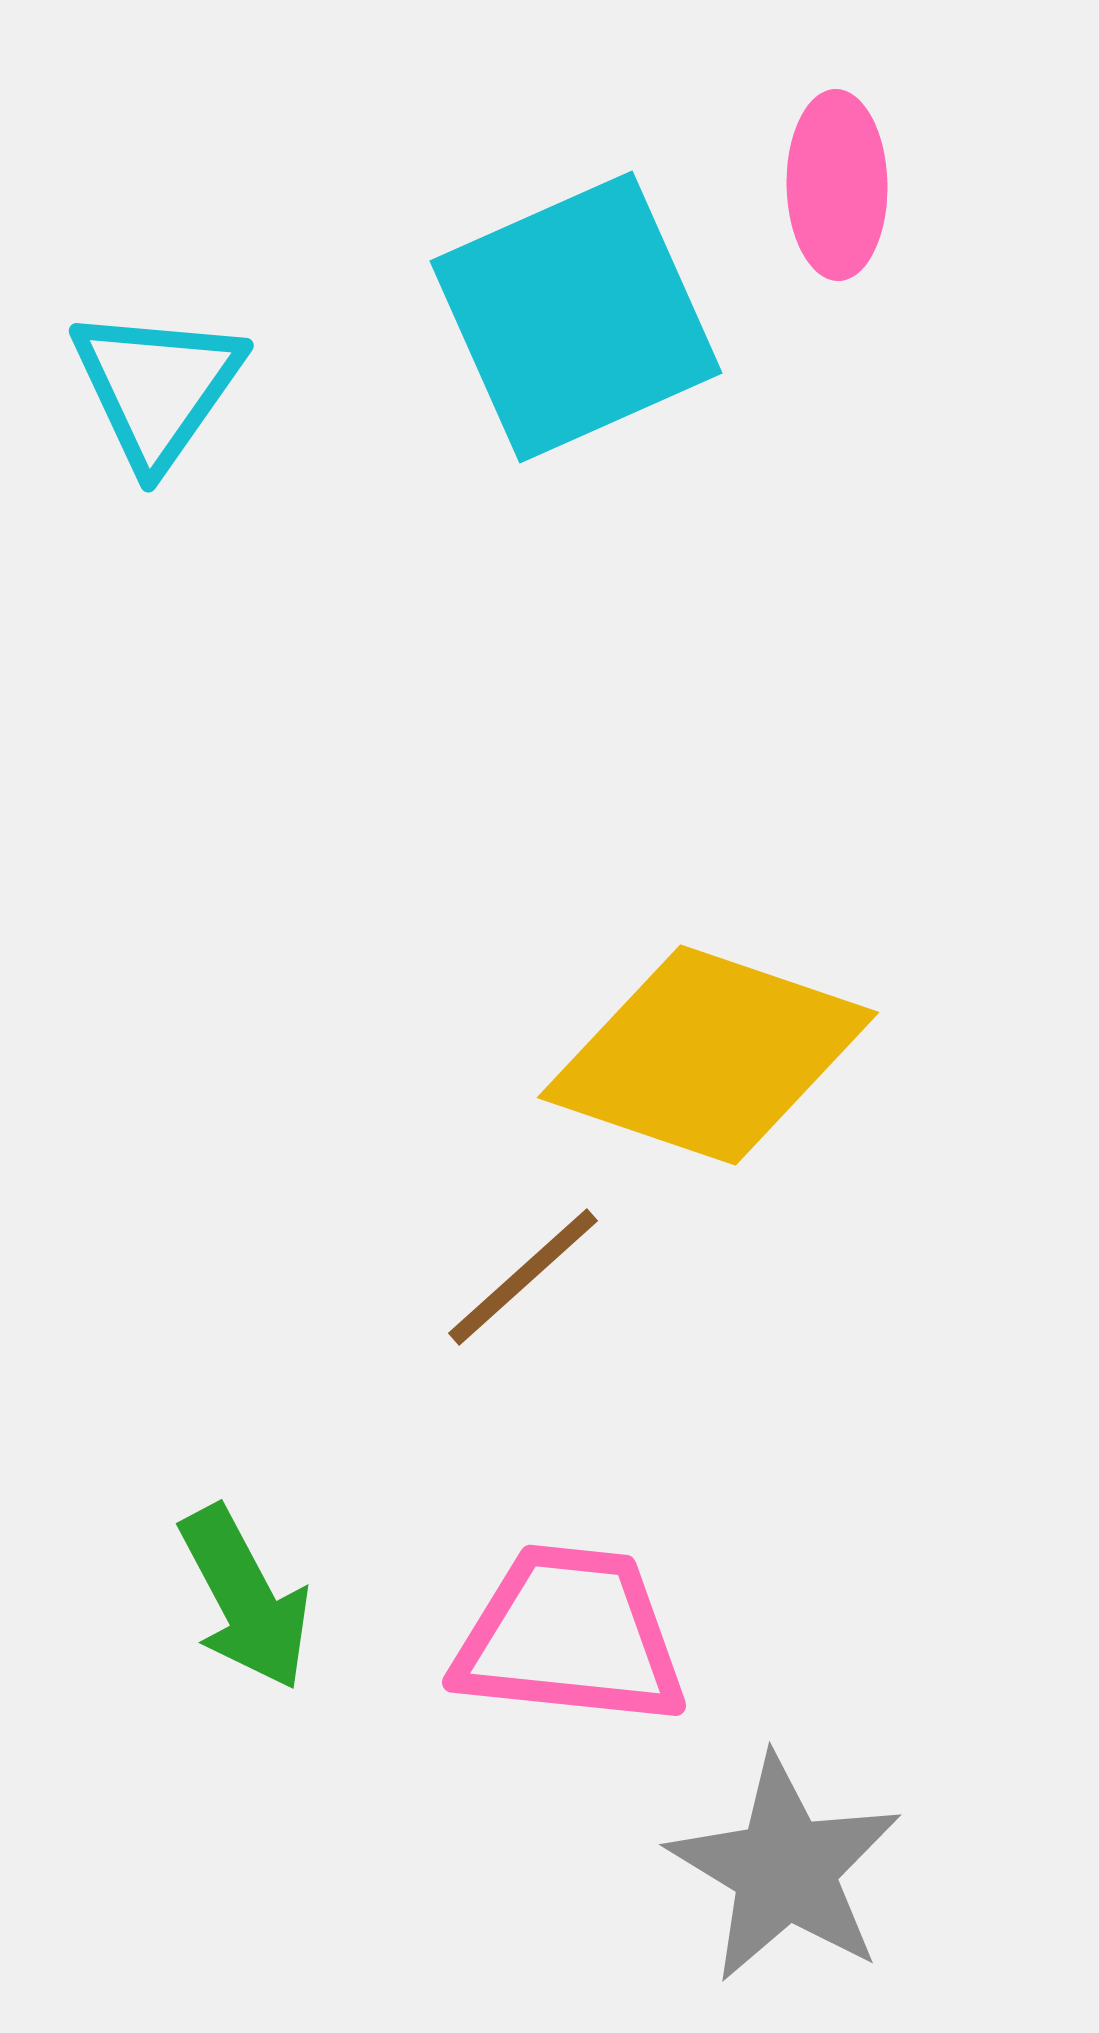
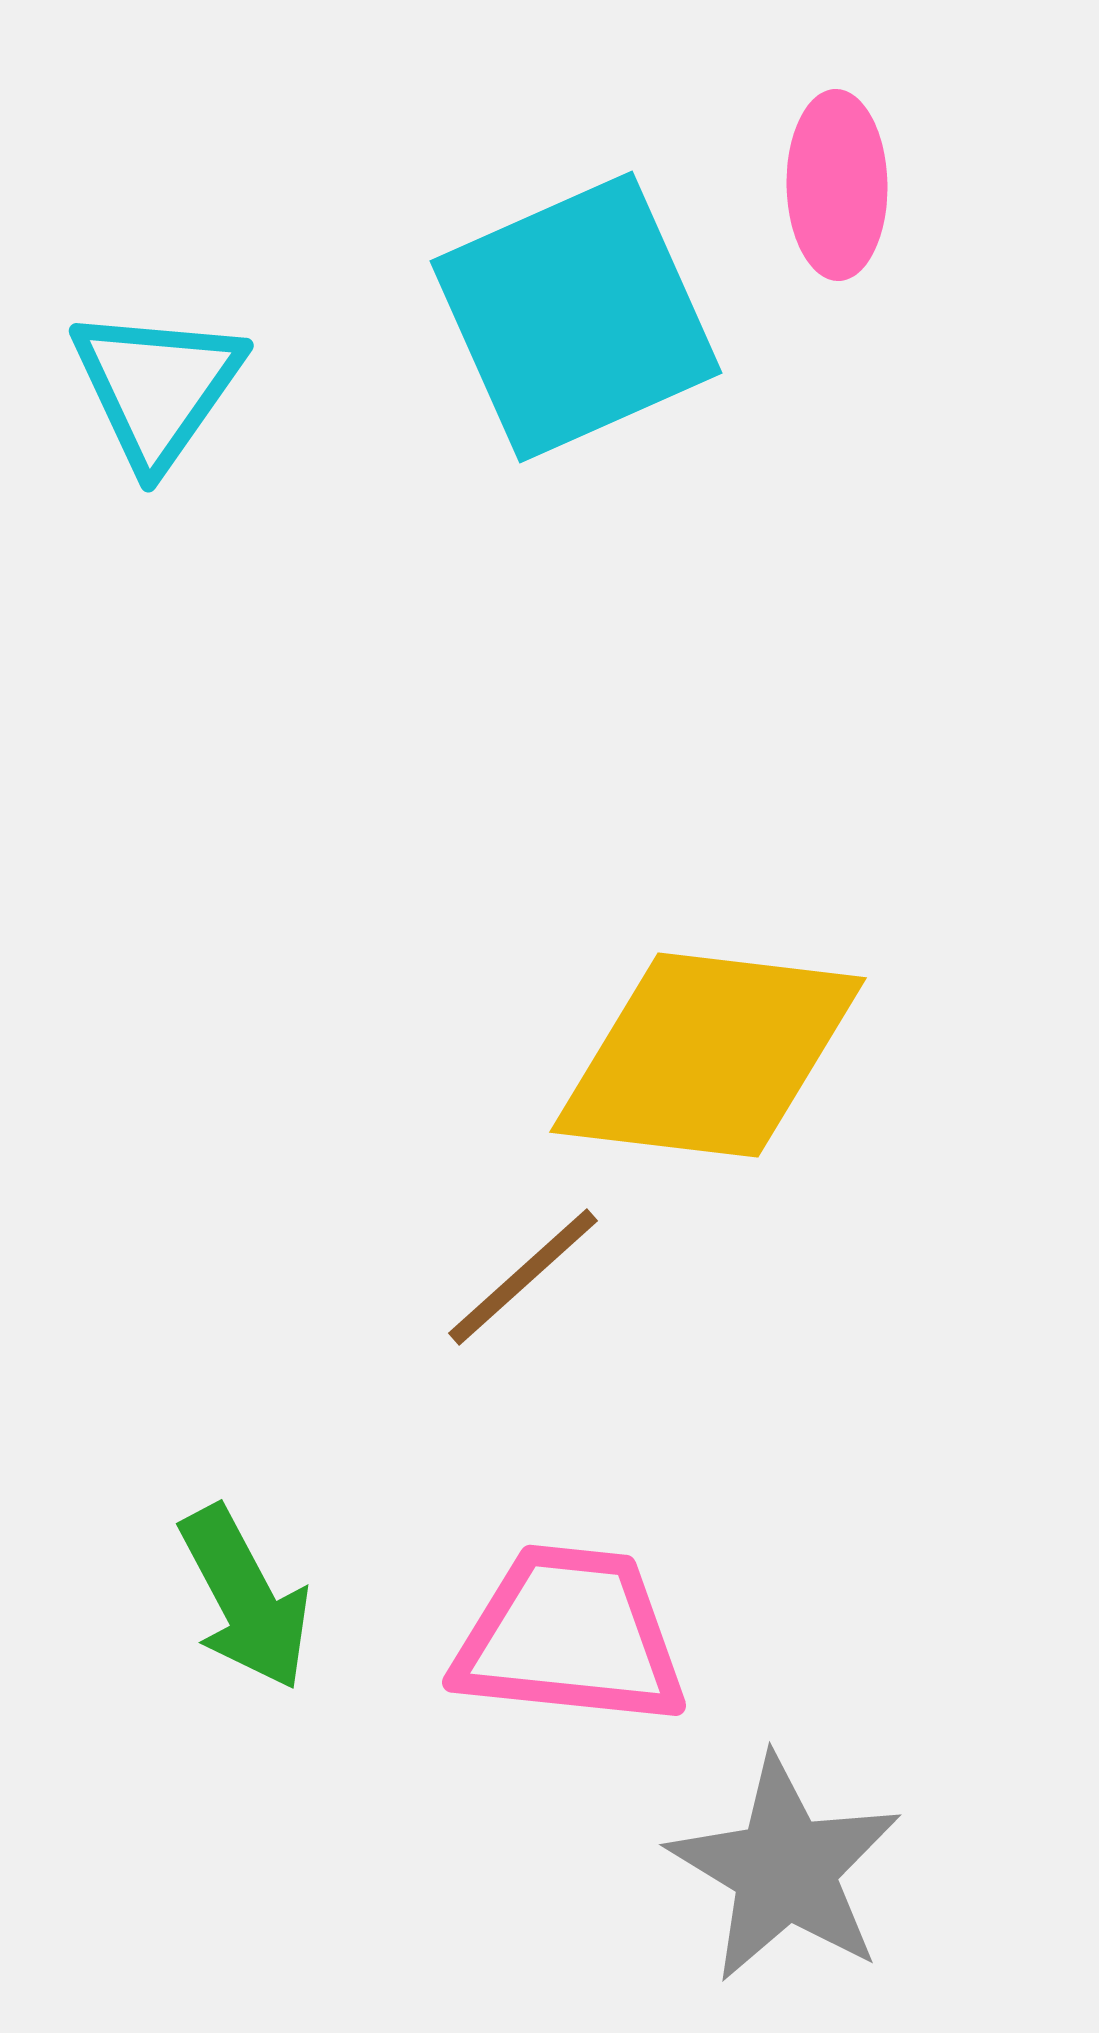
yellow diamond: rotated 12 degrees counterclockwise
